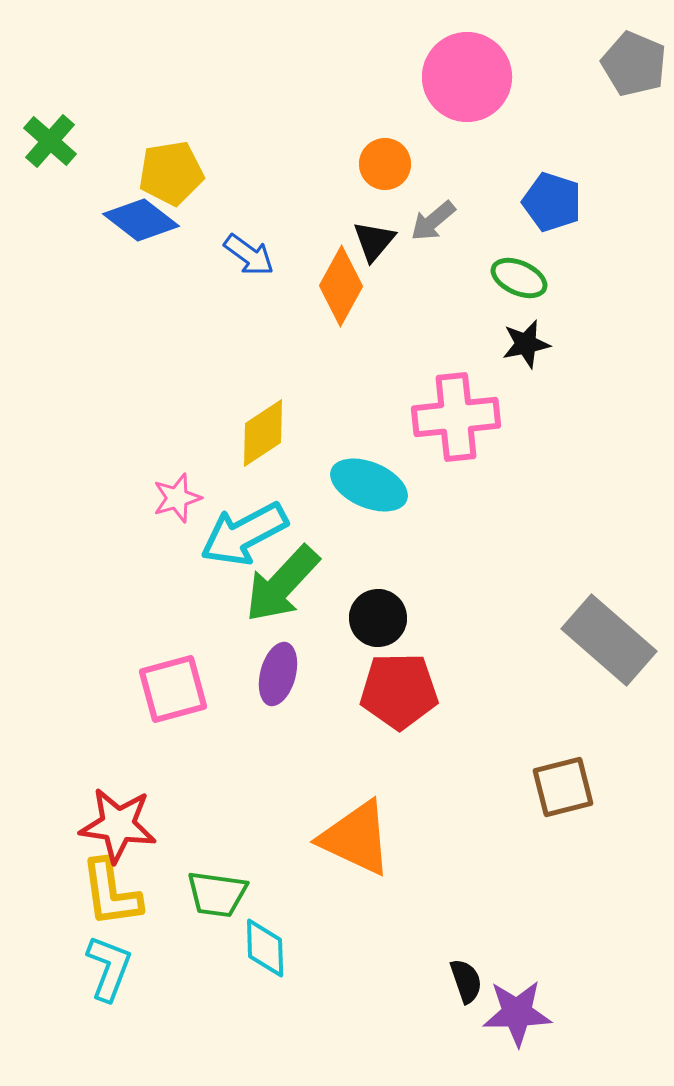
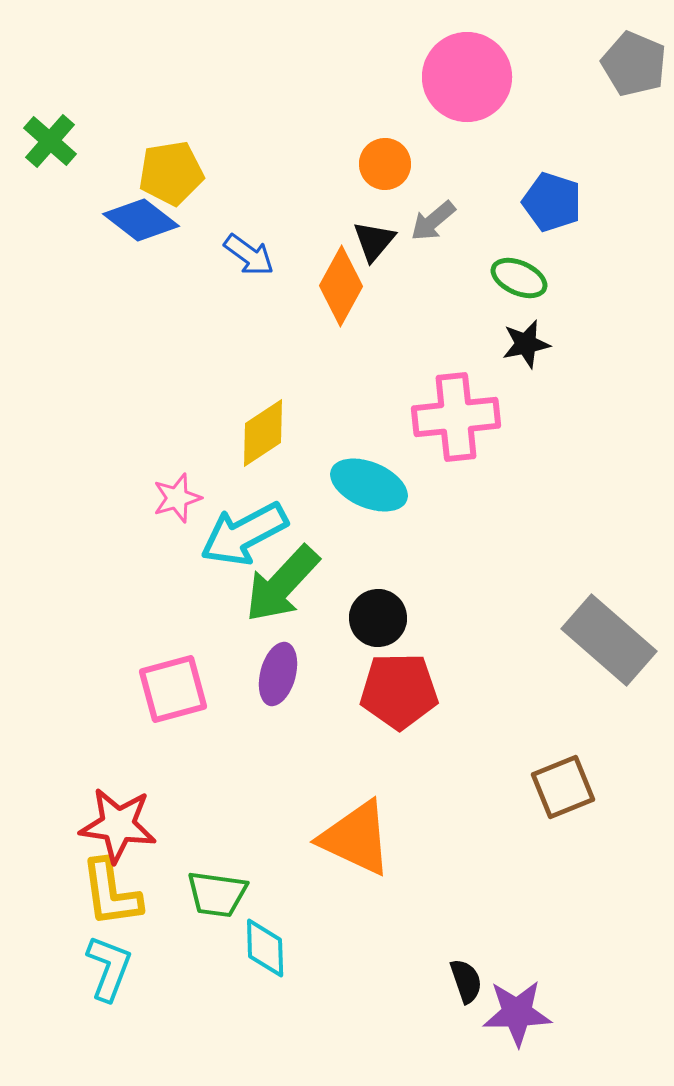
brown square: rotated 8 degrees counterclockwise
